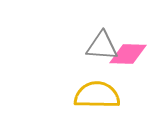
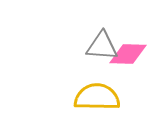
yellow semicircle: moved 2 px down
